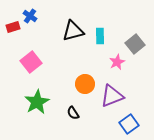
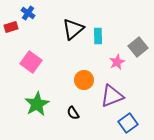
blue cross: moved 2 px left, 3 px up
red rectangle: moved 2 px left
black triangle: moved 2 px up; rotated 25 degrees counterclockwise
cyan rectangle: moved 2 px left
gray square: moved 3 px right, 3 px down
pink square: rotated 15 degrees counterclockwise
orange circle: moved 1 px left, 4 px up
green star: moved 2 px down
blue square: moved 1 px left, 1 px up
